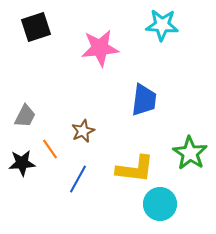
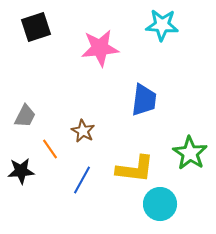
brown star: rotated 20 degrees counterclockwise
black star: moved 1 px left, 8 px down
blue line: moved 4 px right, 1 px down
